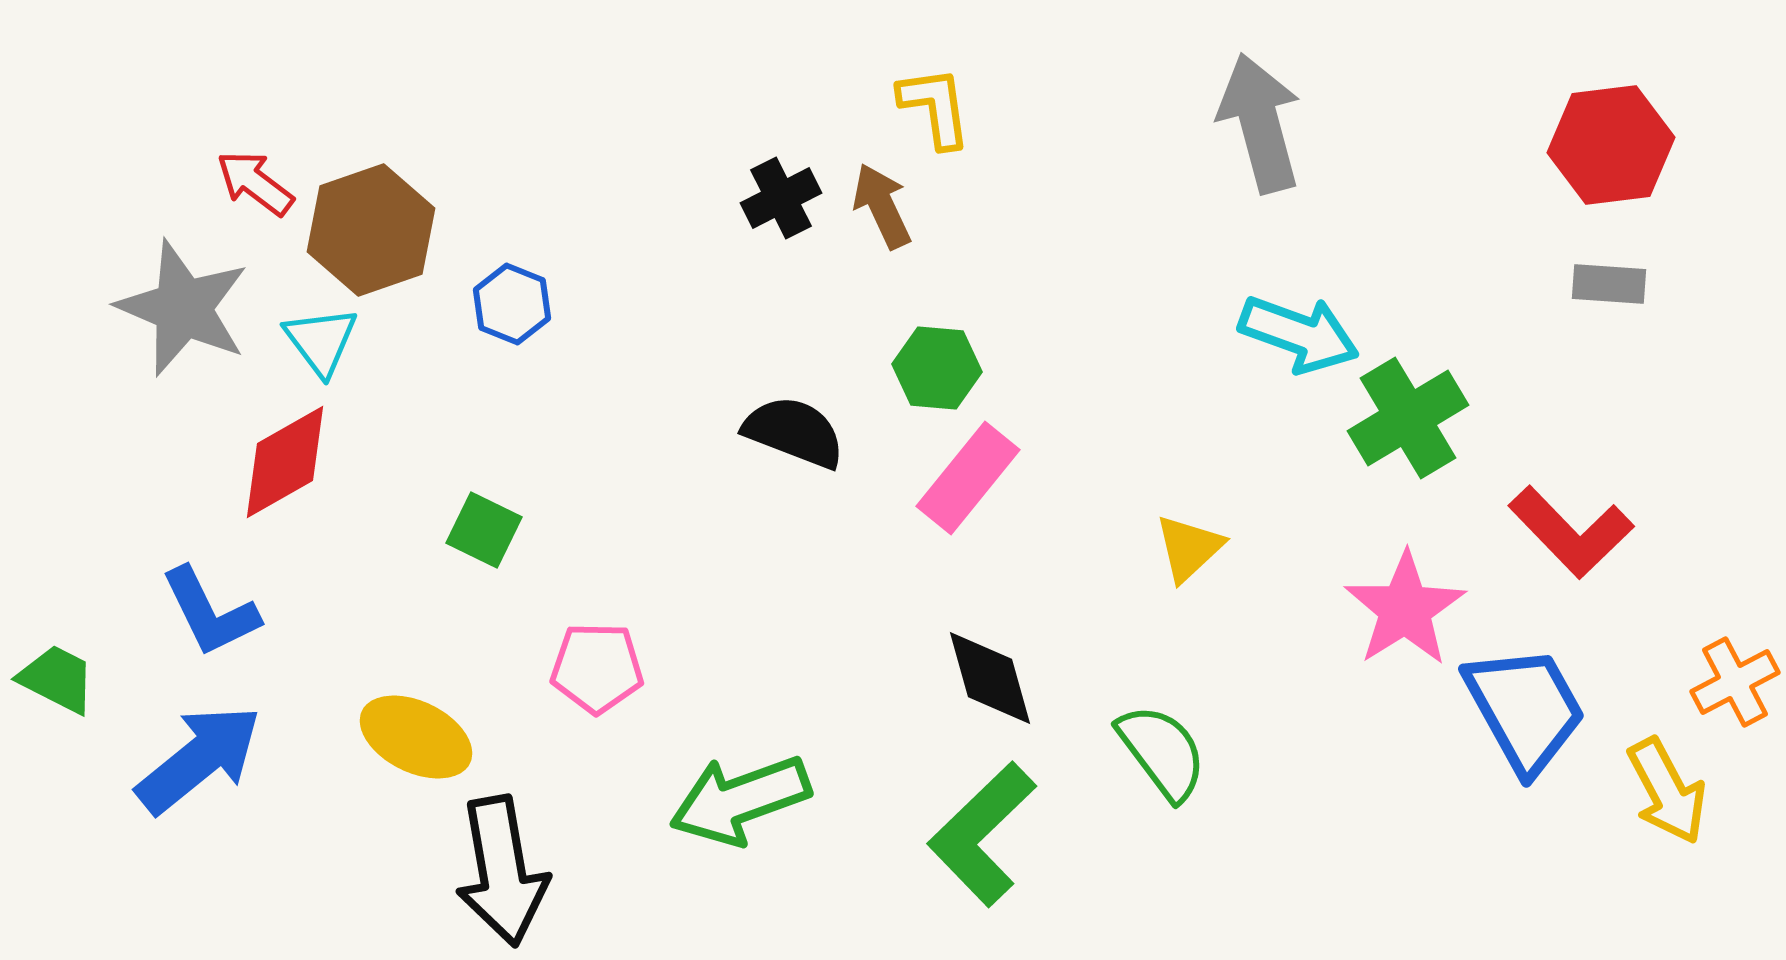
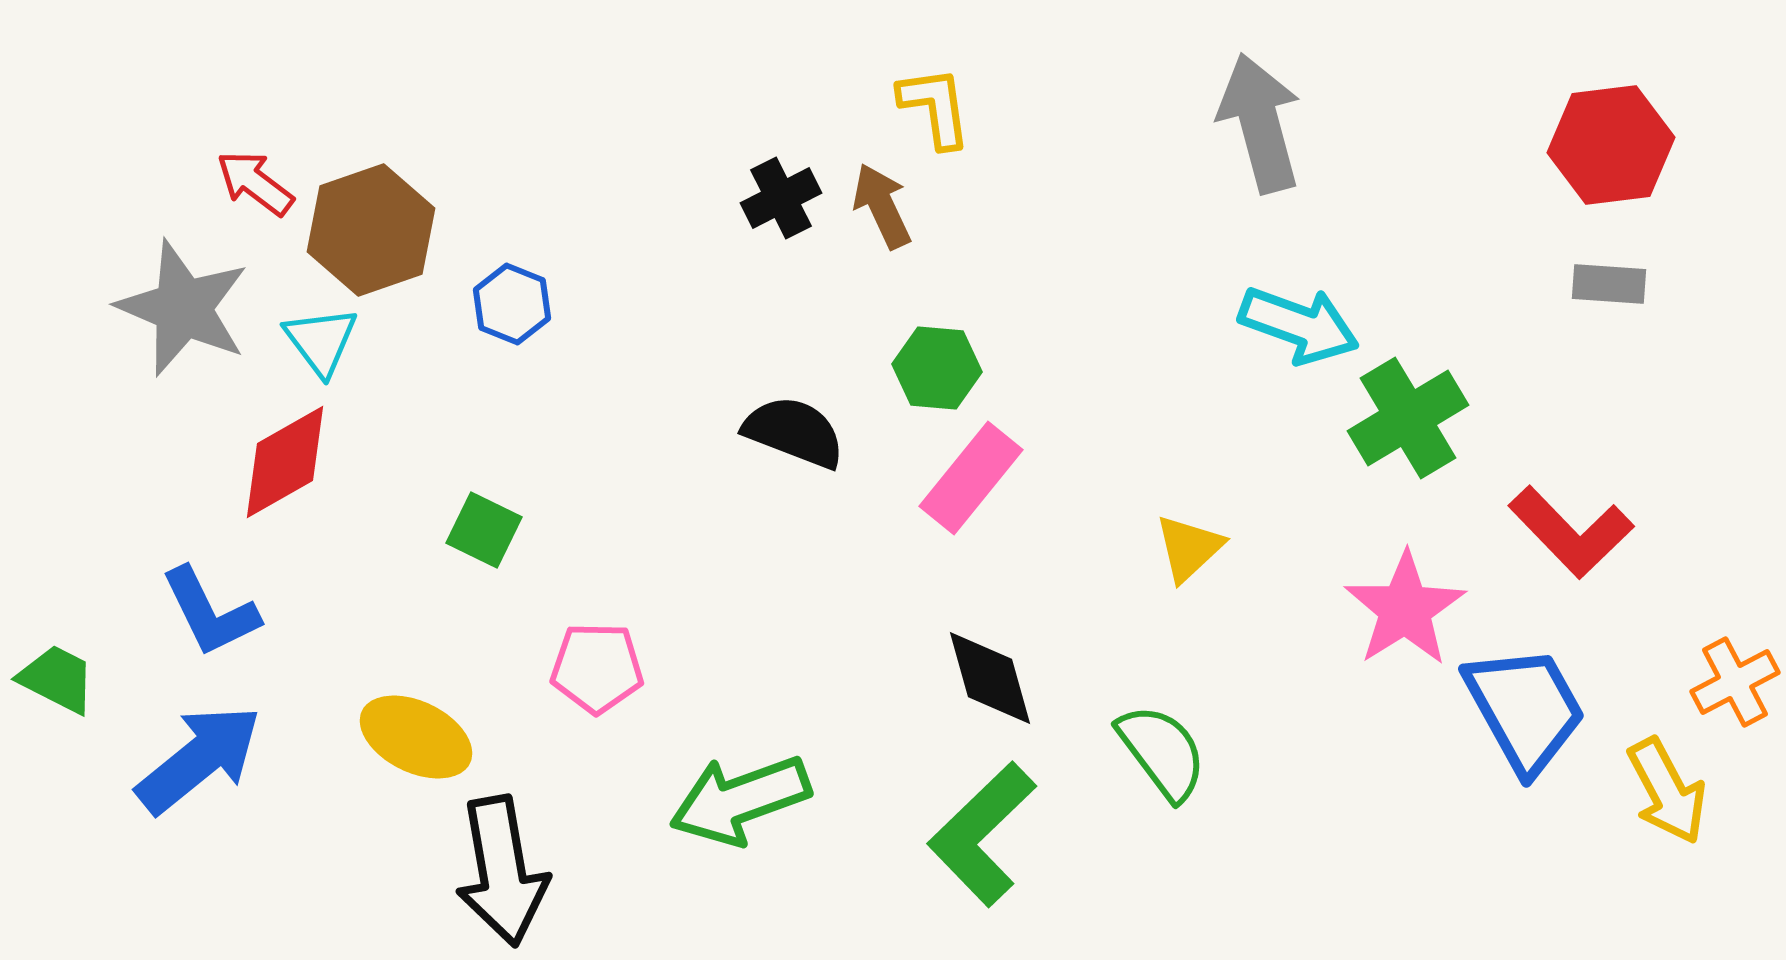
cyan arrow: moved 9 px up
pink rectangle: moved 3 px right
